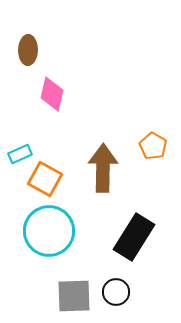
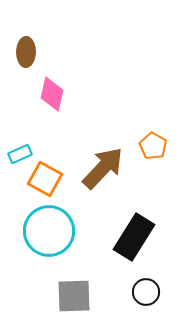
brown ellipse: moved 2 px left, 2 px down
brown arrow: rotated 42 degrees clockwise
black circle: moved 30 px right
